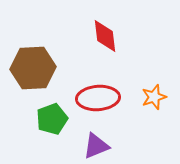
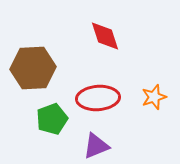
red diamond: rotated 12 degrees counterclockwise
